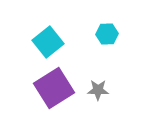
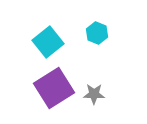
cyan hexagon: moved 10 px left, 1 px up; rotated 25 degrees clockwise
gray star: moved 4 px left, 4 px down
